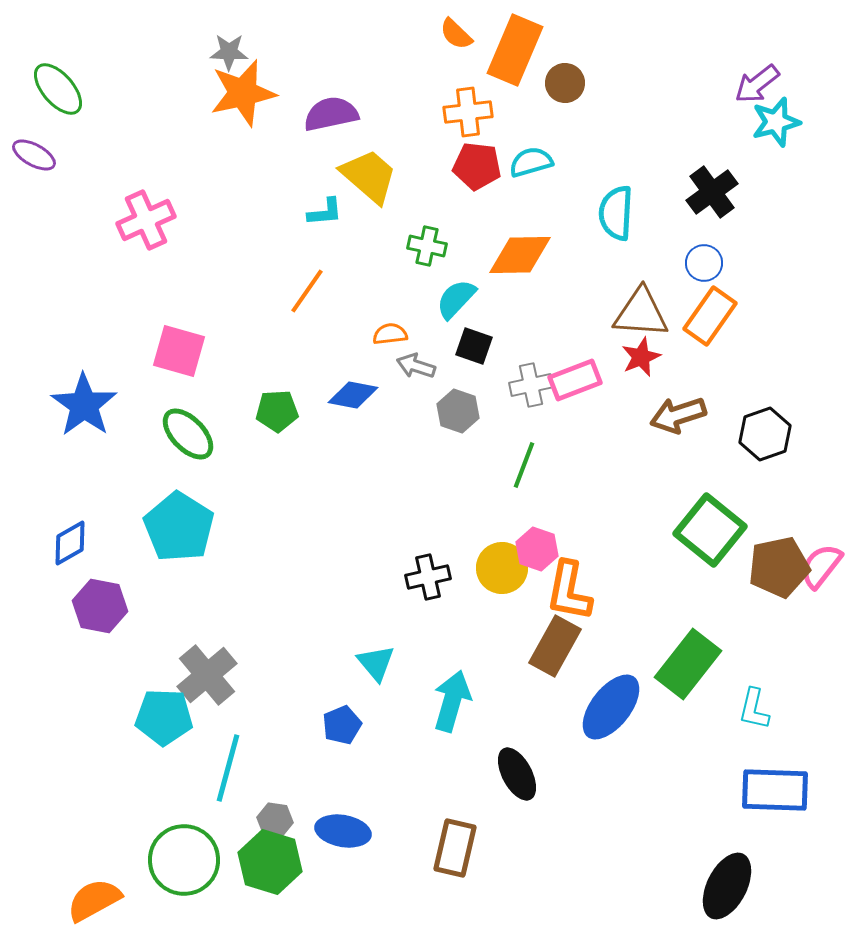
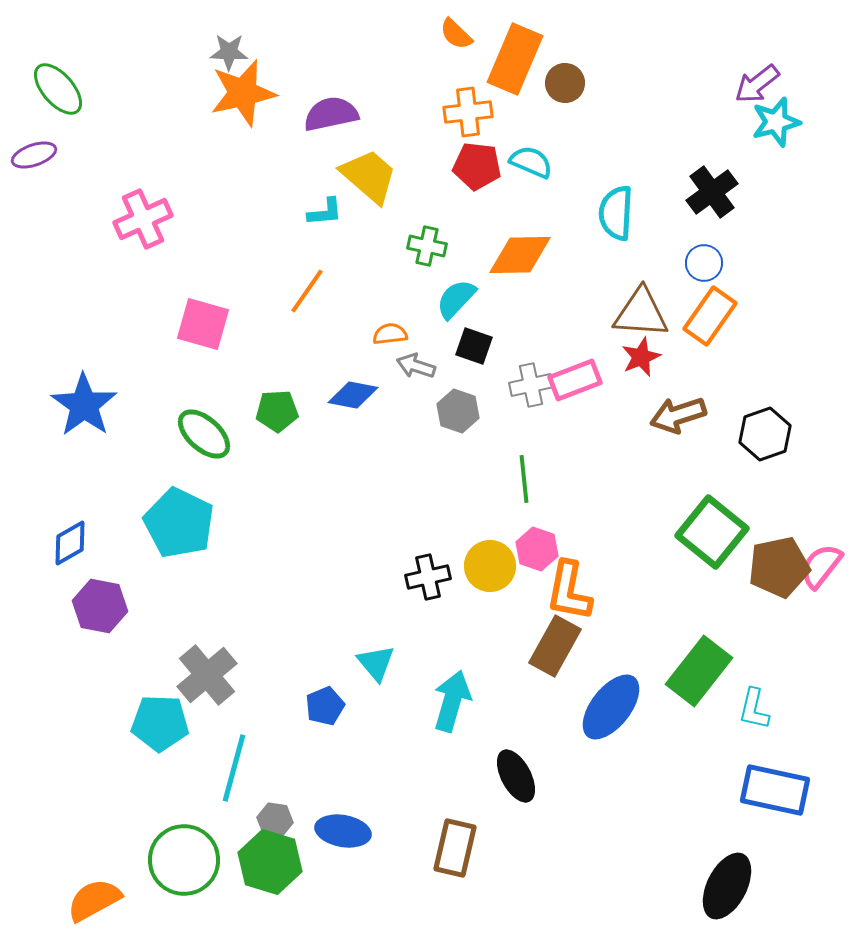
orange rectangle at (515, 50): moved 9 px down
purple ellipse at (34, 155): rotated 48 degrees counterclockwise
cyan semicircle at (531, 162): rotated 39 degrees clockwise
pink cross at (146, 220): moved 3 px left, 1 px up
pink square at (179, 351): moved 24 px right, 27 px up
green ellipse at (188, 434): moved 16 px right; rotated 4 degrees counterclockwise
green line at (524, 465): moved 14 px down; rotated 27 degrees counterclockwise
cyan pentagon at (179, 527): moved 4 px up; rotated 6 degrees counterclockwise
green square at (710, 530): moved 2 px right, 2 px down
yellow circle at (502, 568): moved 12 px left, 2 px up
green rectangle at (688, 664): moved 11 px right, 7 px down
cyan pentagon at (164, 717): moved 4 px left, 6 px down
blue pentagon at (342, 725): moved 17 px left, 19 px up
cyan line at (228, 768): moved 6 px right
black ellipse at (517, 774): moved 1 px left, 2 px down
blue rectangle at (775, 790): rotated 10 degrees clockwise
